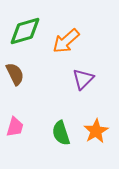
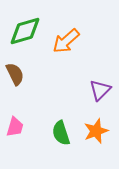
purple triangle: moved 17 px right, 11 px down
orange star: rotated 10 degrees clockwise
